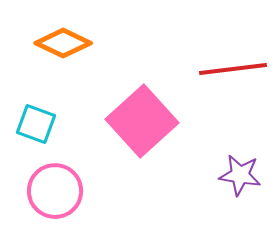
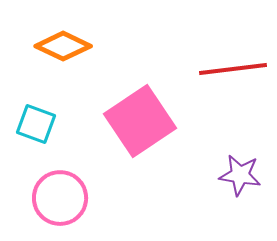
orange diamond: moved 3 px down
pink square: moved 2 px left; rotated 8 degrees clockwise
pink circle: moved 5 px right, 7 px down
